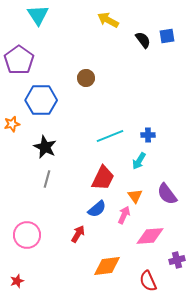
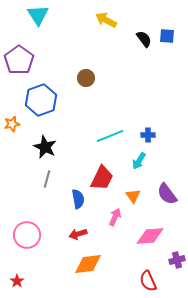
yellow arrow: moved 2 px left
blue square: rotated 14 degrees clockwise
black semicircle: moved 1 px right, 1 px up
blue hexagon: rotated 20 degrees counterclockwise
red trapezoid: moved 1 px left
orange triangle: moved 2 px left
blue semicircle: moved 19 px left, 10 px up; rotated 60 degrees counterclockwise
pink arrow: moved 9 px left, 2 px down
red arrow: rotated 138 degrees counterclockwise
orange diamond: moved 19 px left, 2 px up
red star: rotated 16 degrees counterclockwise
